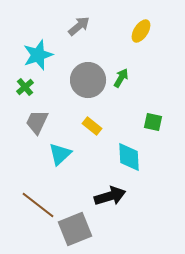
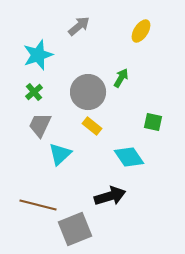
gray circle: moved 12 px down
green cross: moved 9 px right, 5 px down
gray trapezoid: moved 3 px right, 3 px down
cyan diamond: rotated 32 degrees counterclockwise
brown line: rotated 24 degrees counterclockwise
